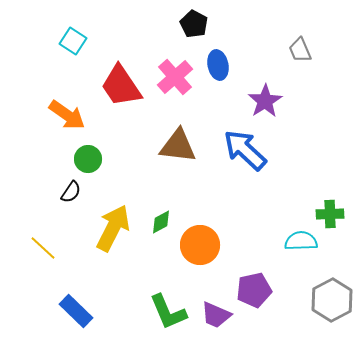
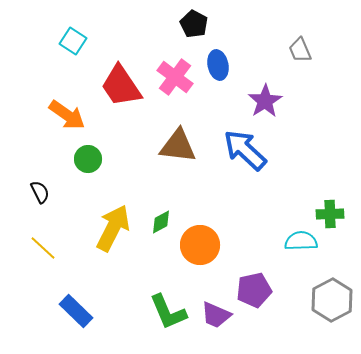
pink cross: rotated 12 degrees counterclockwise
black semicircle: moved 31 px left; rotated 60 degrees counterclockwise
